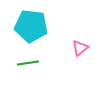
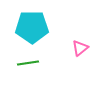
cyan pentagon: moved 1 px right, 1 px down; rotated 8 degrees counterclockwise
